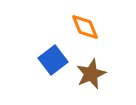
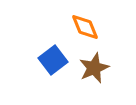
brown star: moved 3 px right, 6 px up
